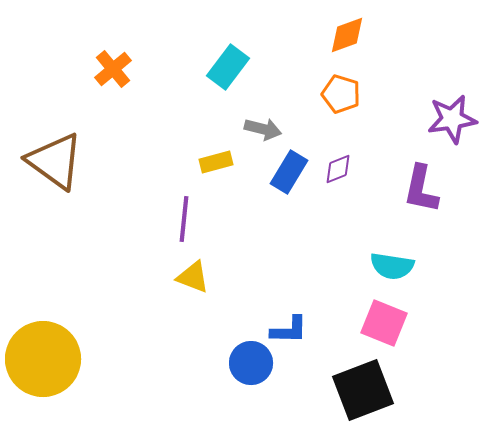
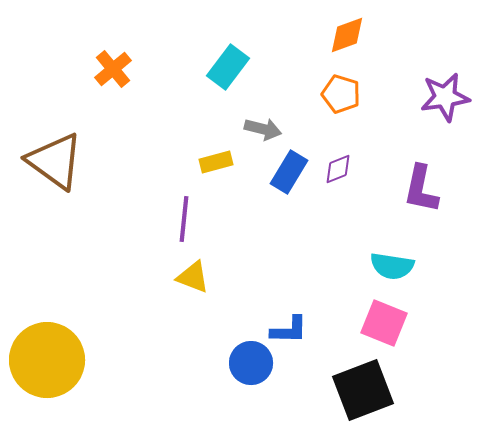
purple star: moved 7 px left, 22 px up
yellow circle: moved 4 px right, 1 px down
